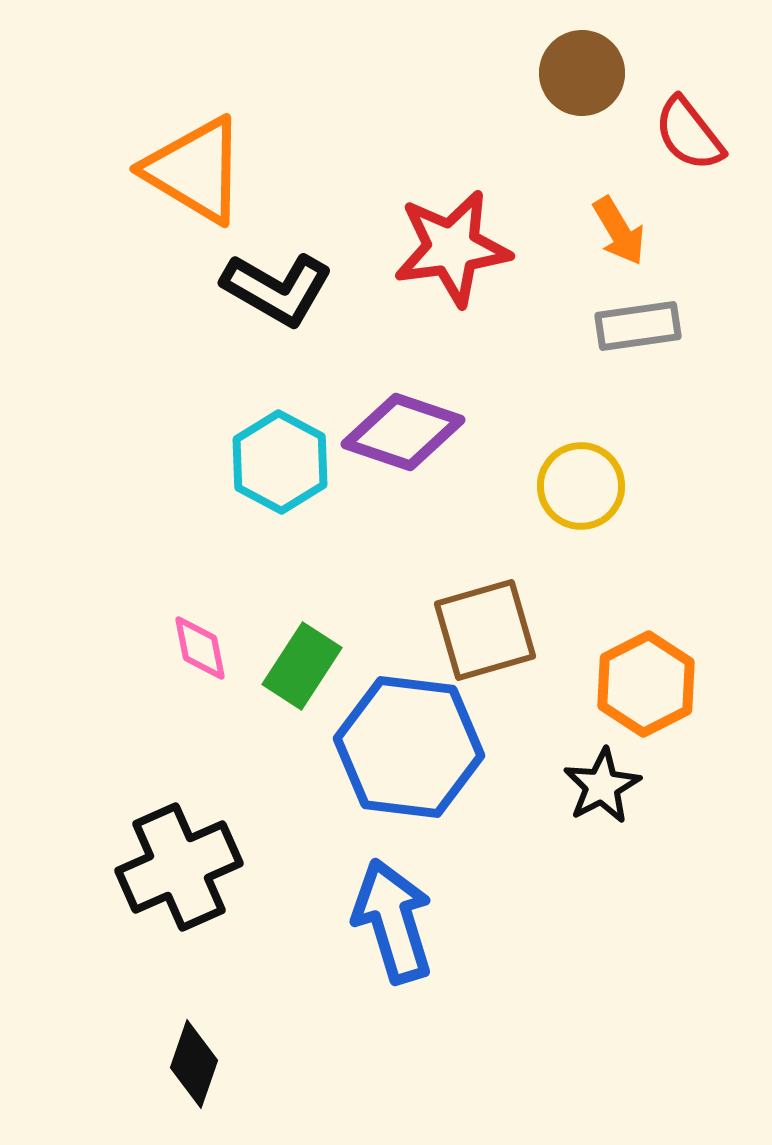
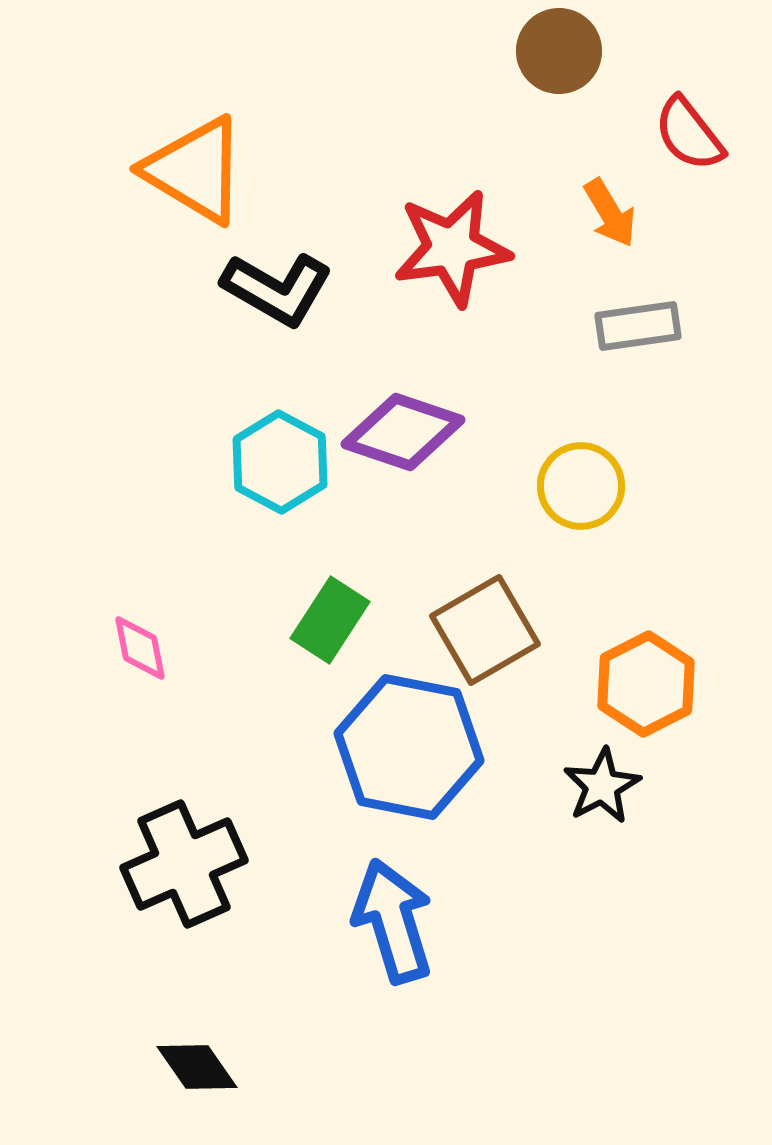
brown circle: moved 23 px left, 22 px up
orange arrow: moved 9 px left, 18 px up
brown square: rotated 14 degrees counterclockwise
pink diamond: moved 60 px left
green rectangle: moved 28 px right, 46 px up
blue hexagon: rotated 4 degrees clockwise
black cross: moved 5 px right, 3 px up
black diamond: moved 3 px right, 3 px down; rotated 54 degrees counterclockwise
